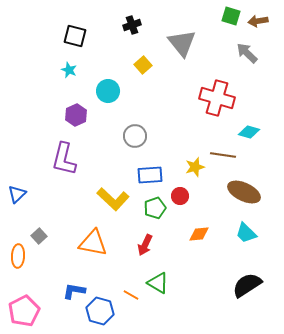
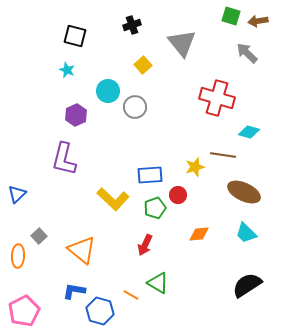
cyan star: moved 2 px left
gray circle: moved 29 px up
red circle: moved 2 px left, 1 px up
orange triangle: moved 11 px left, 7 px down; rotated 28 degrees clockwise
